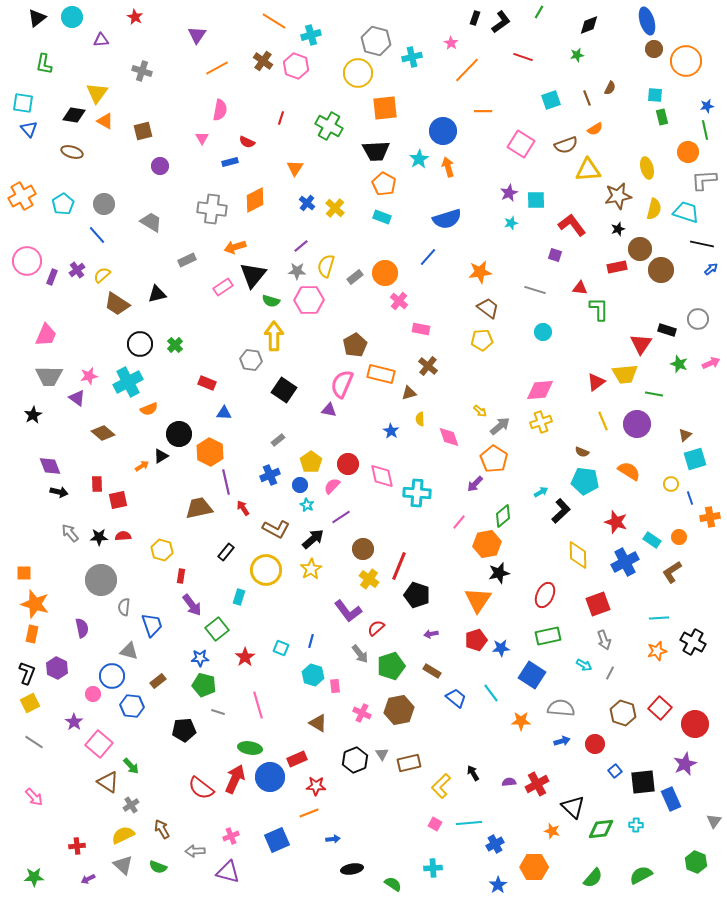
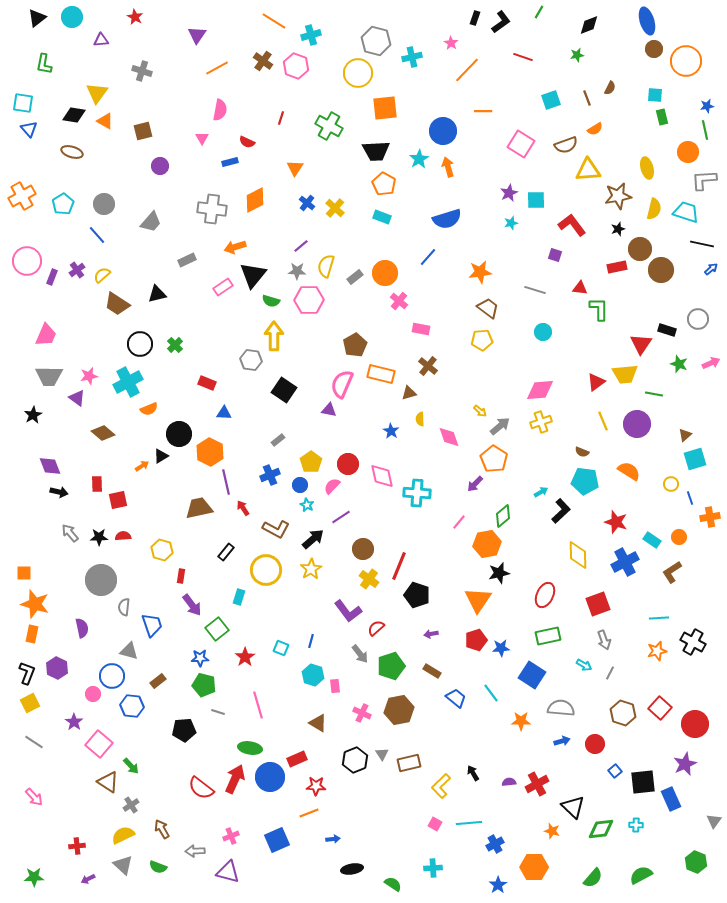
gray trapezoid at (151, 222): rotated 100 degrees clockwise
